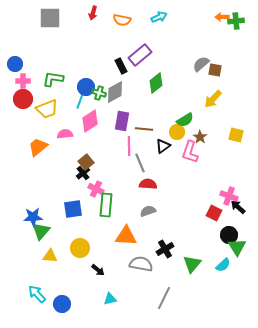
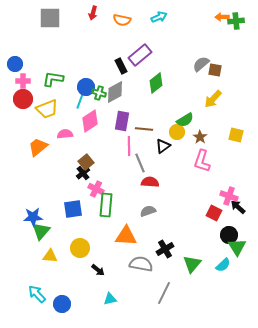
pink L-shape at (190, 152): moved 12 px right, 9 px down
red semicircle at (148, 184): moved 2 px right, 2 px up
gray line at (164, 298): moved 5 px up
